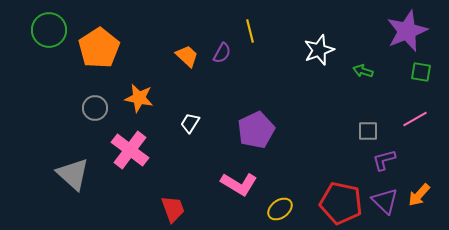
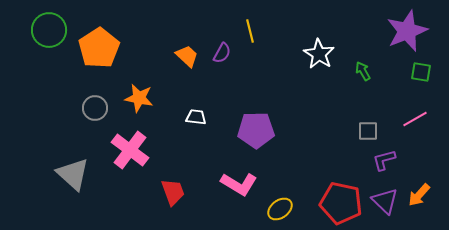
white star: moved 4 px down; rotated 20 degrees counterclockwise
green arrow: rotated 42 degrees clockwise
white trapezoid: moved 6 px right, 6 px up; rotated 65 degrees clockwise
purple pentagon: rotated 24 degrees clockwise
red trapezoid: moved 17 px up
